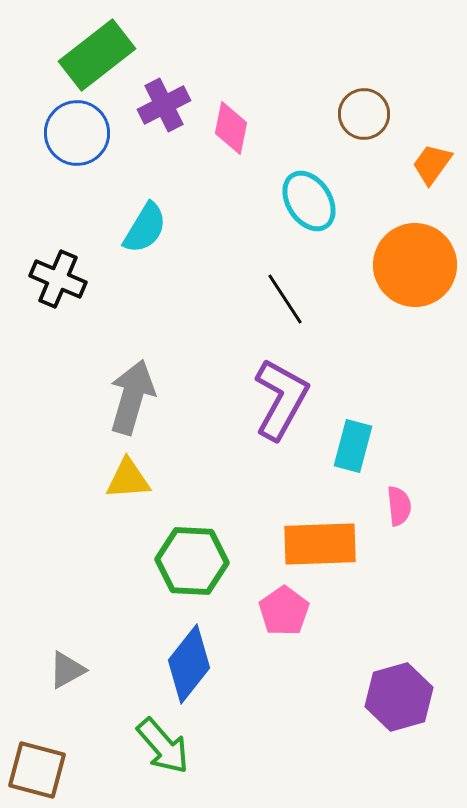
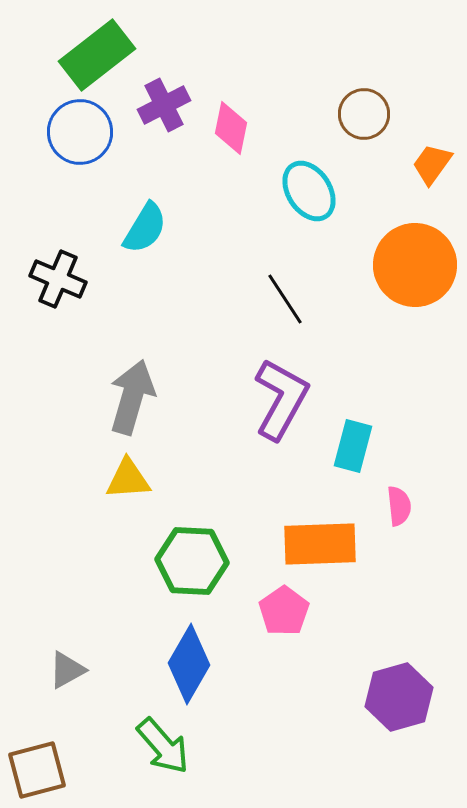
blue circle: moved 3 px right, 1 px up
cyan ellipse: moved 10 px up
blue diamond: rotated 8 degrees counterclockwise
brown square: rotated 30 degrees counterclockwise
